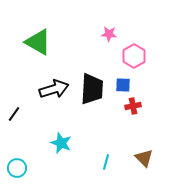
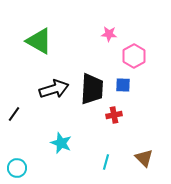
green triangle: moved 1 px right, 1 px up
red cross: moved 19 px left, 9 px down
